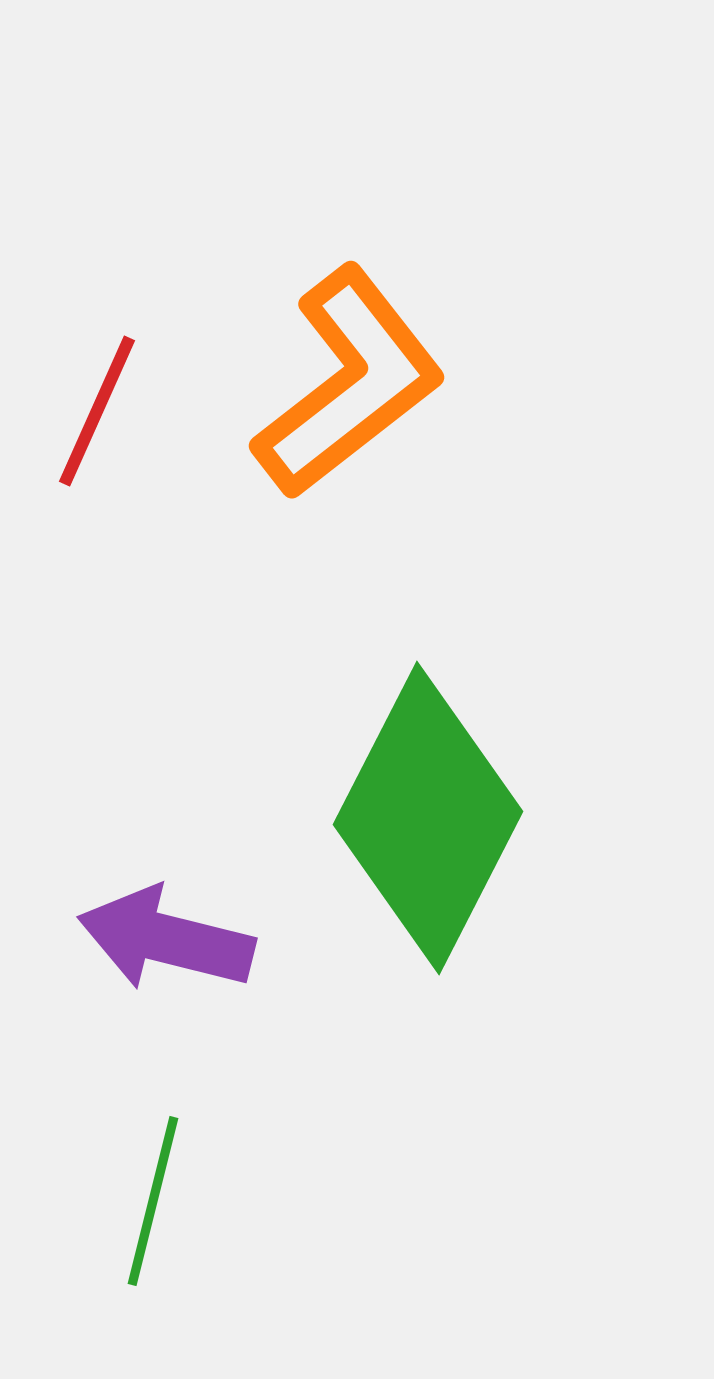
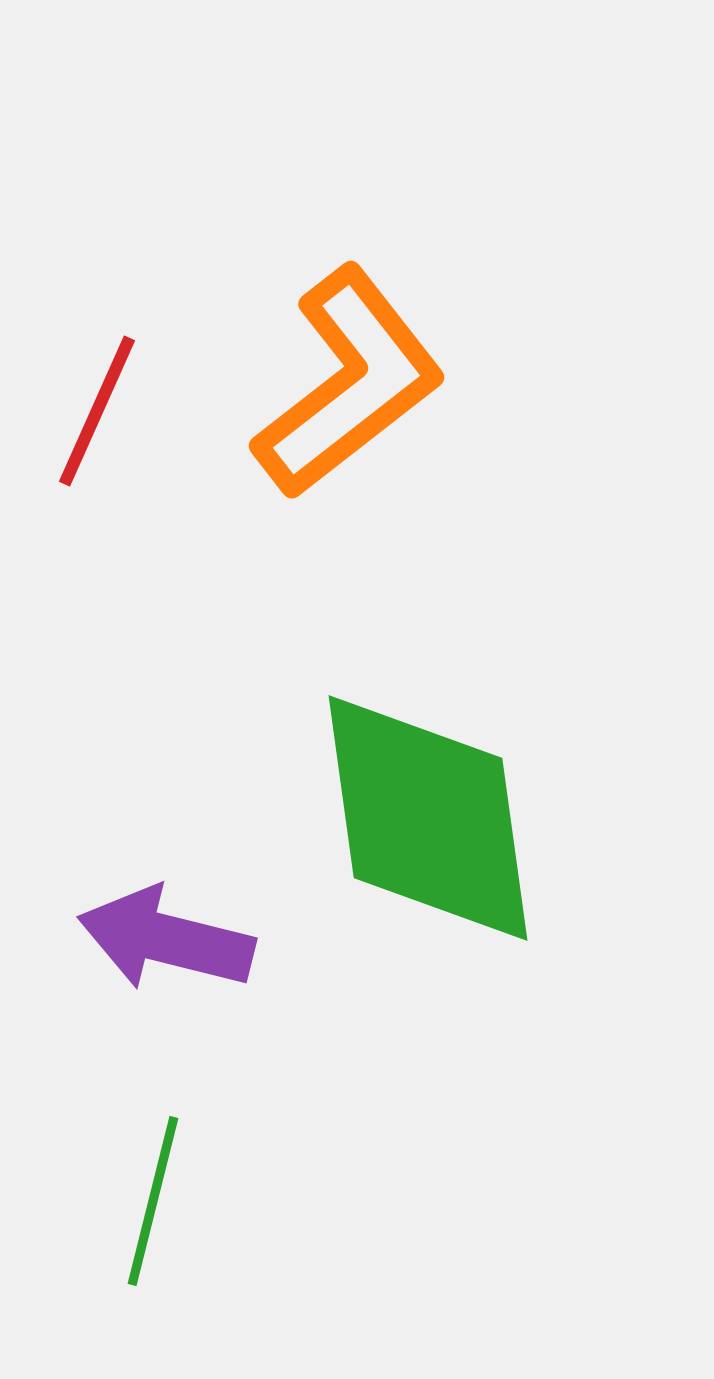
green diamond: rotated 35 degrees counterclockwise
